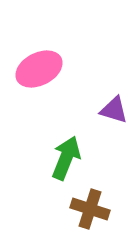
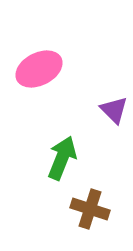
purple triangle: rotated 28 degrees clockwise
green arrow: moved 4 px left
